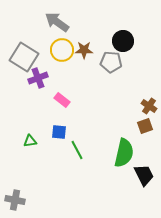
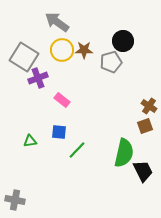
gray pentagon: rotated 20 degrees counterclockwise
green line: rotated 72 degrees clockwise
black trapezoid: moved 1 px left, 4 px up
